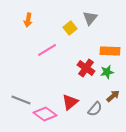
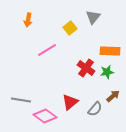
gray triangle: moved 3 px right, 1 px up
gray line: rotated 12 degrees counterclockwise
pink diamond: moved 2 px down
